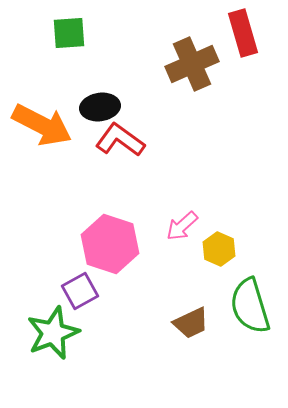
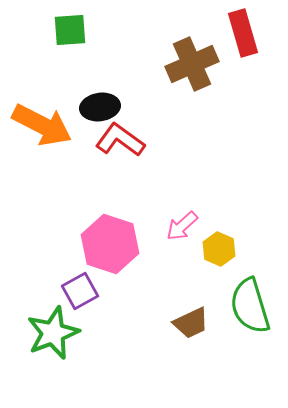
green square: moved 1 px right, 3 px up
